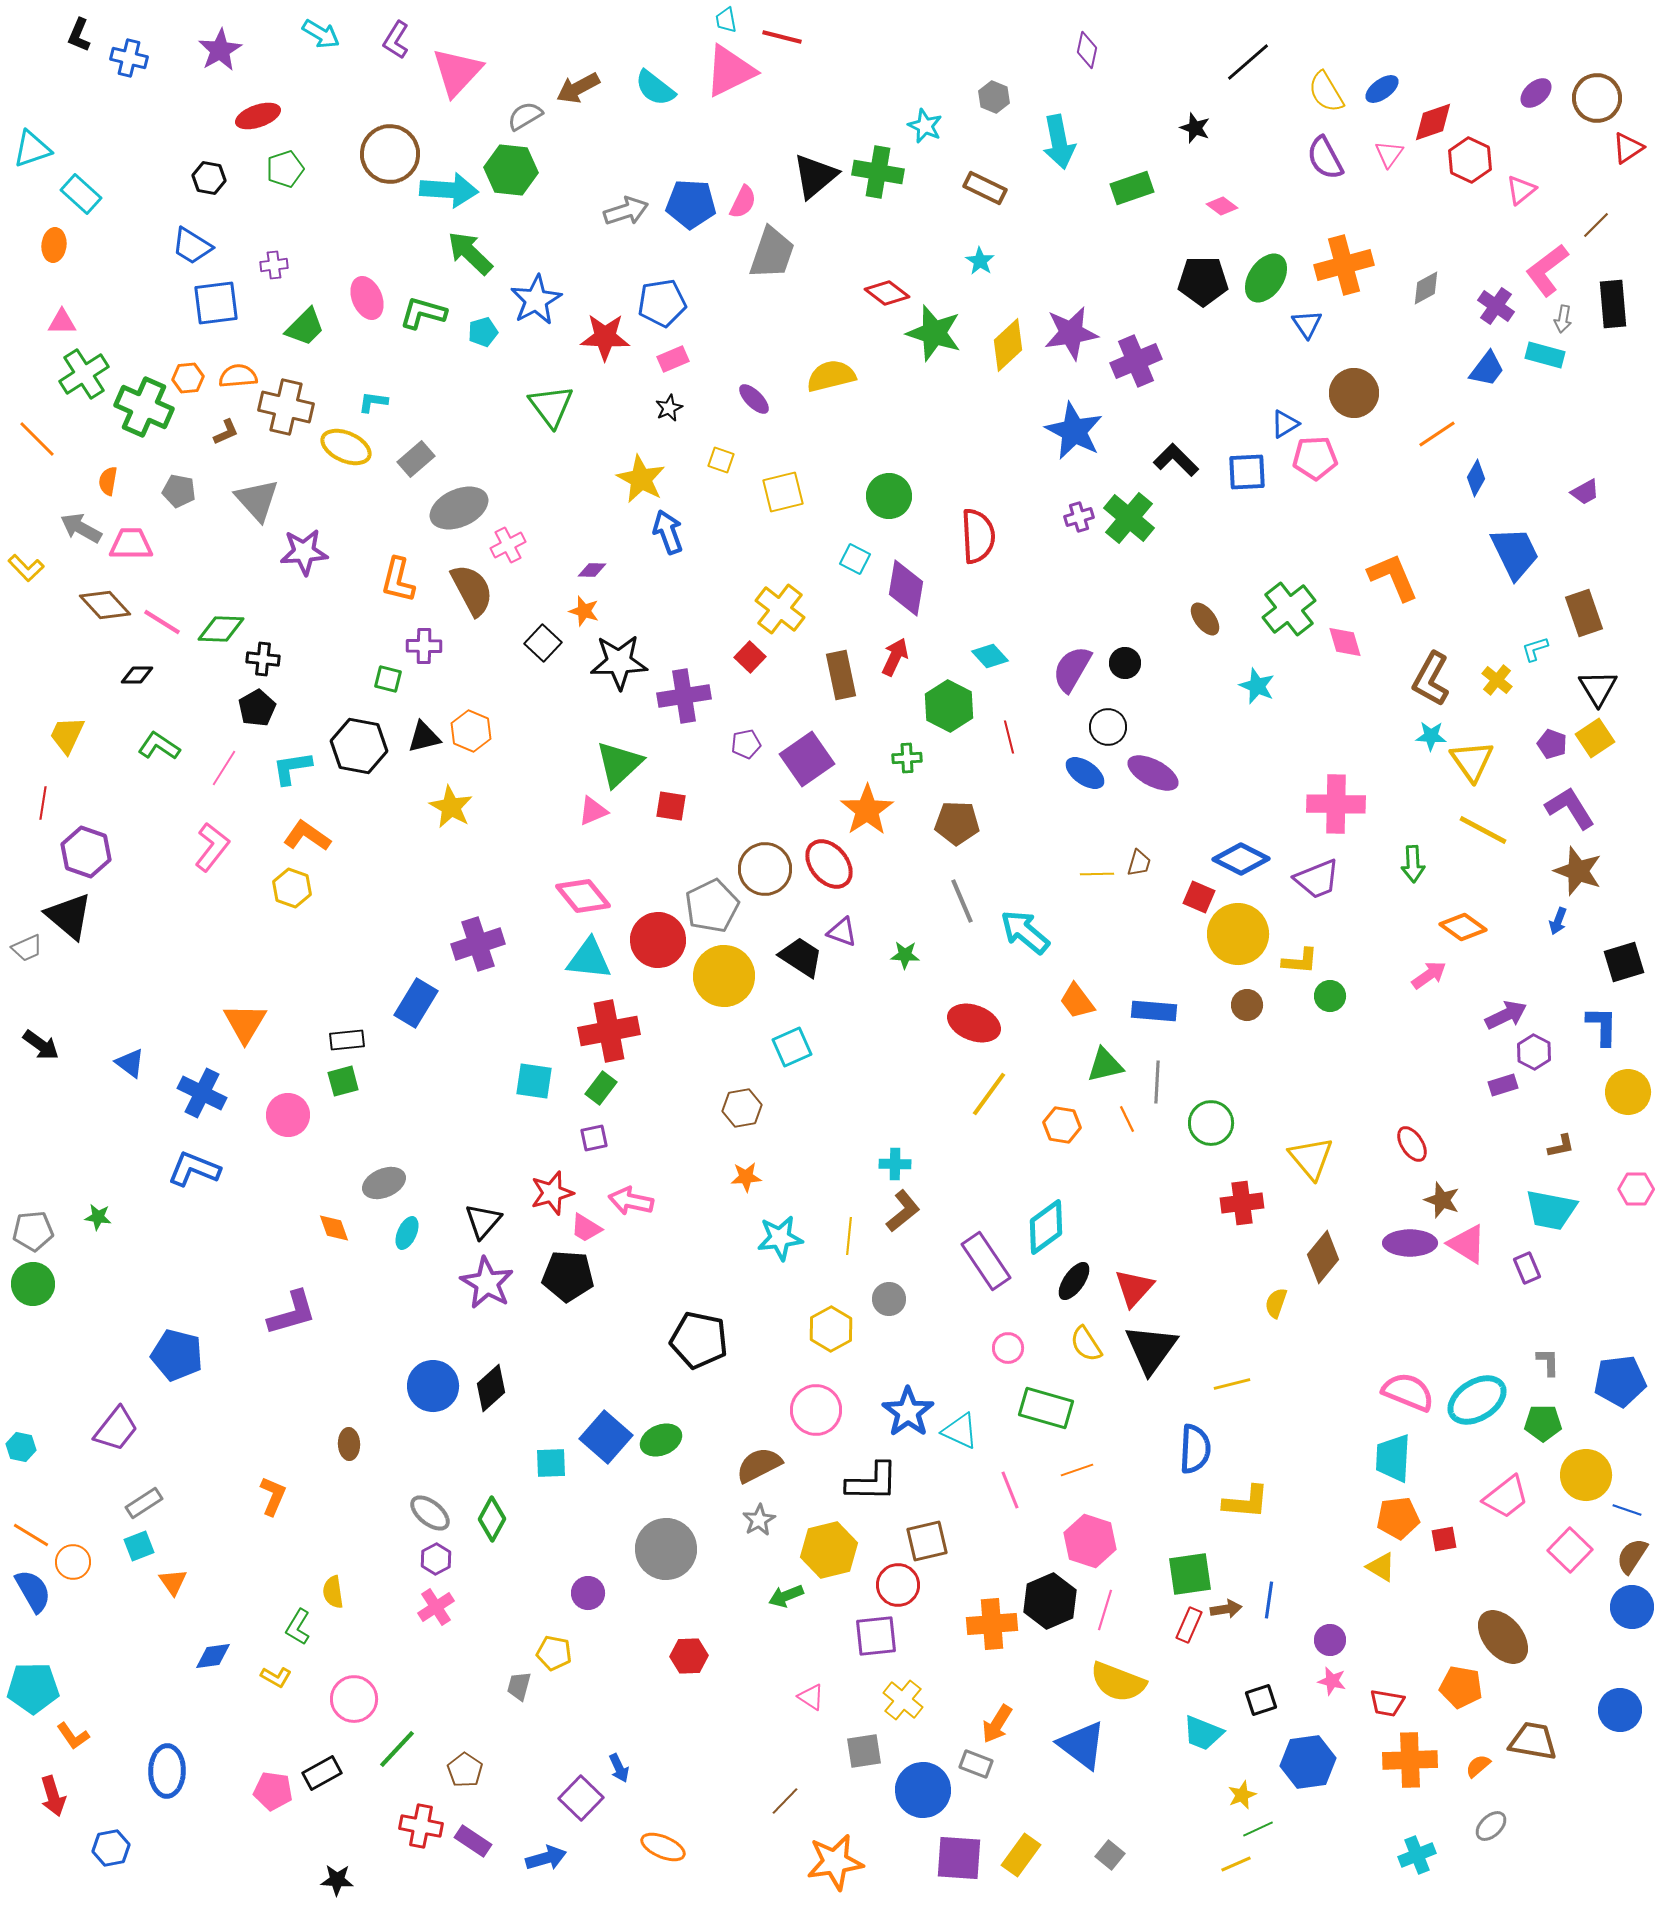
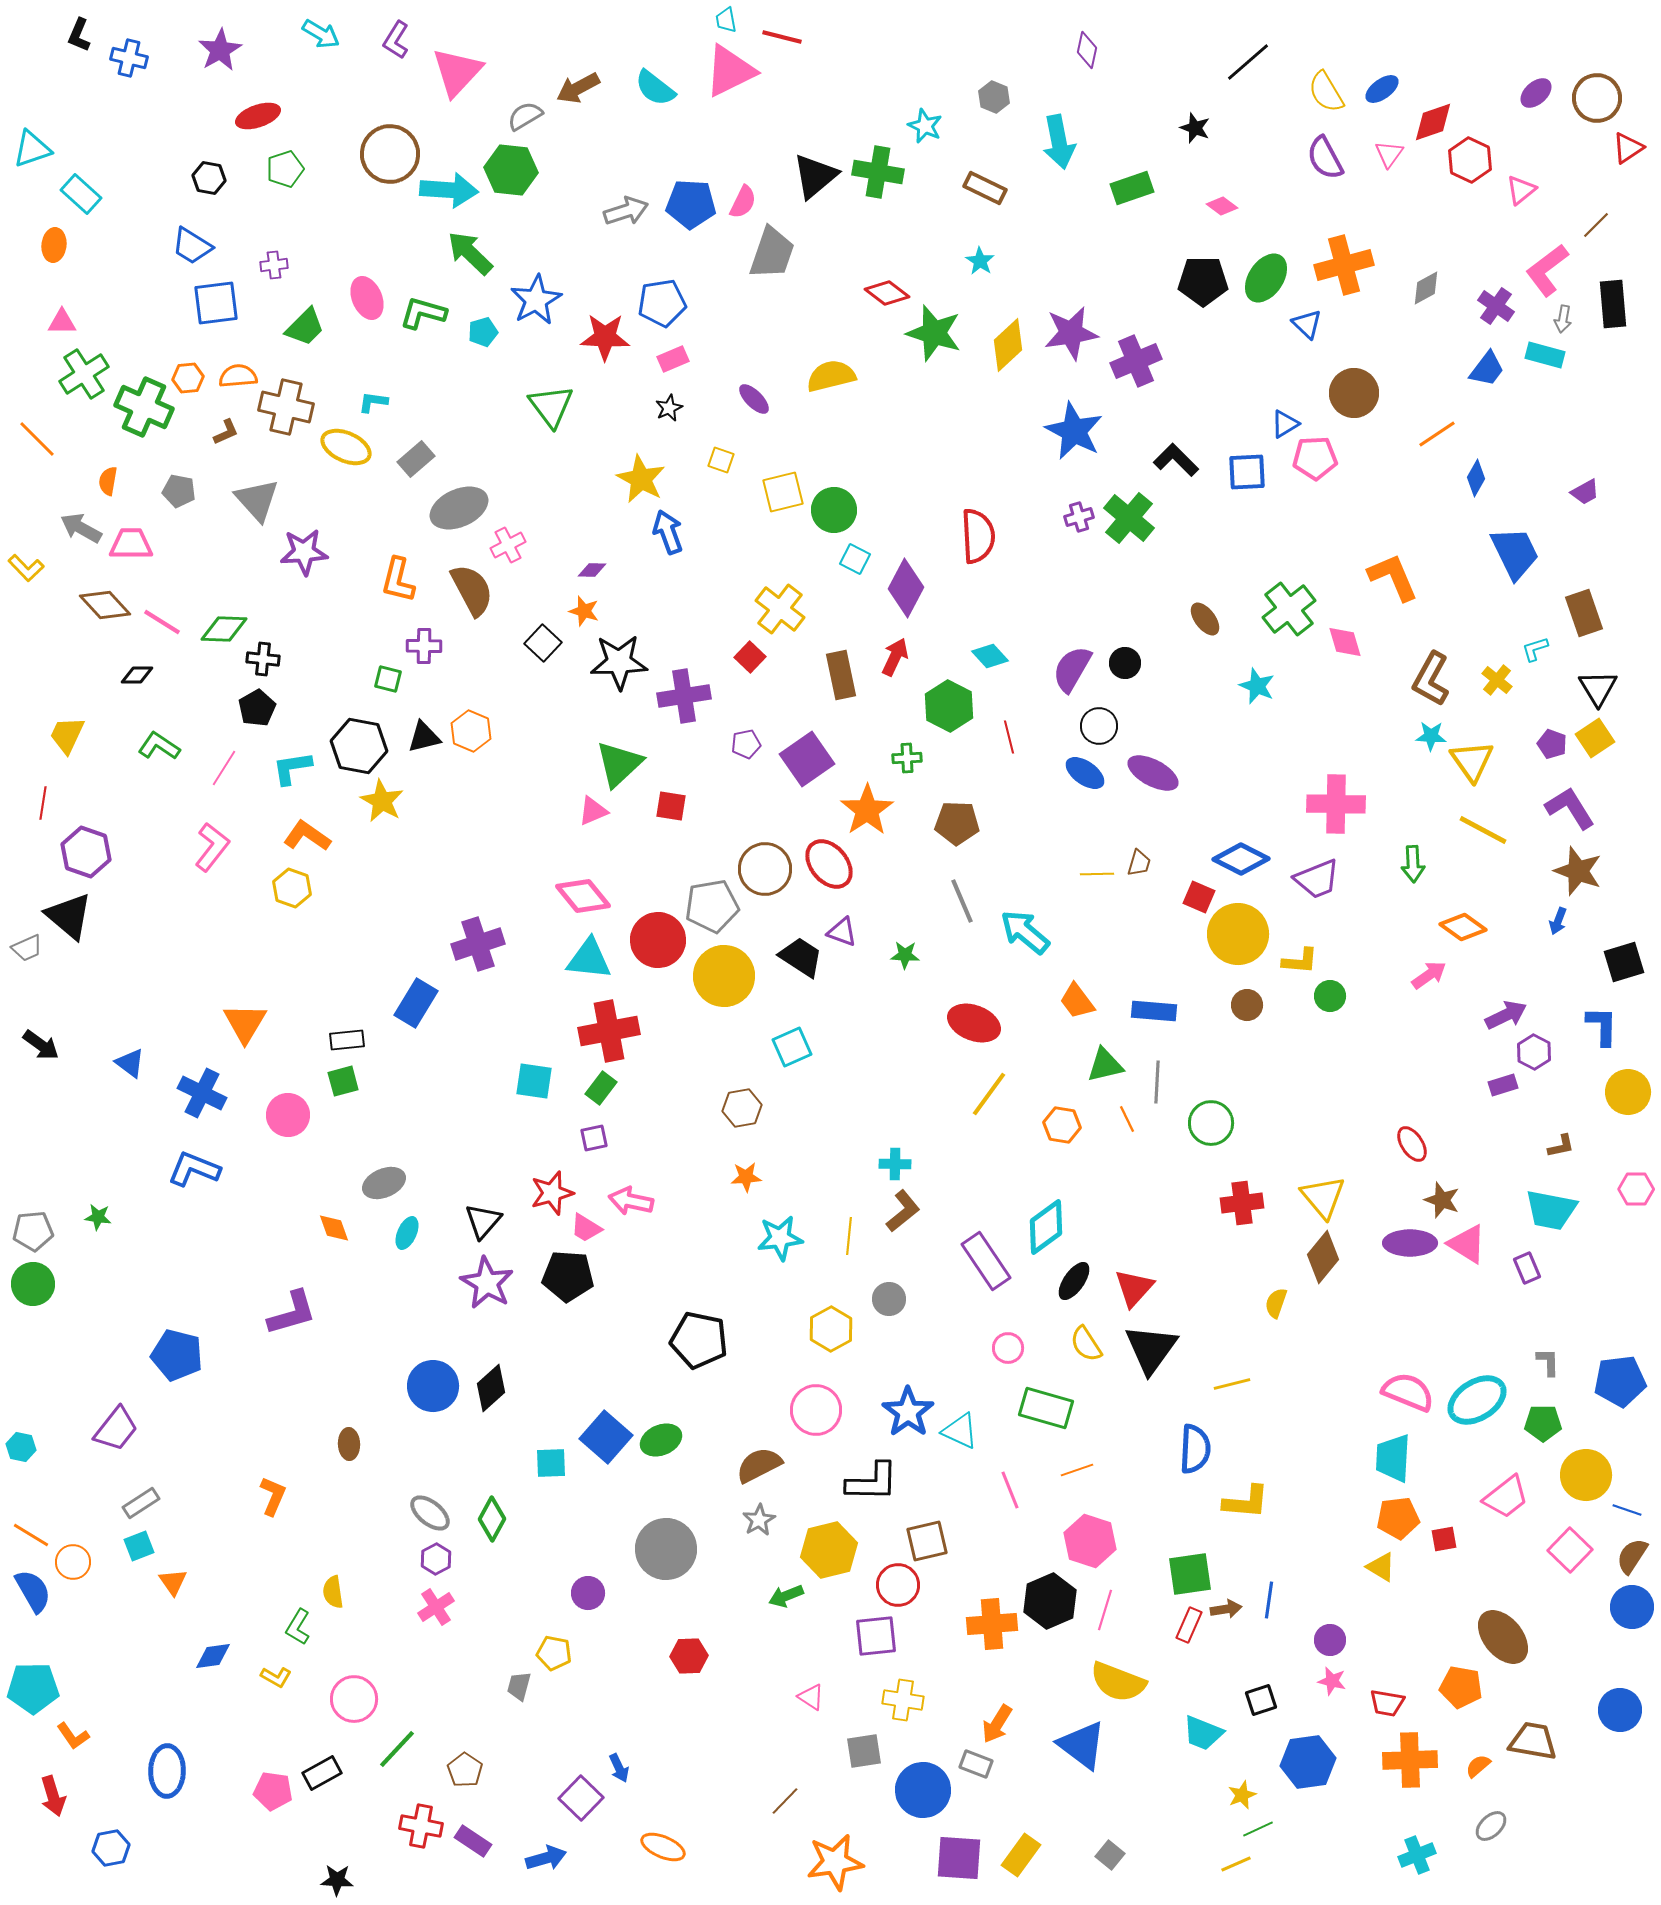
blue triangle at (1307, 324): rotated 12 degrees counterclockwise
green circle at (889, 496): moved 55 px left, 14 px down
purple diamond at (906, 588): rotated 18 degrees clockwise
green diamond at (221, 629): moved 3 px right
black circle at (1108, 727): moved 9 px left, 1 px up
yellow star at (451, 807): moved 69 px left, 6 px up
gray pentagon at (712, 906): rotated 16 degrees clockwise
yellow triangle at (1311, 1158): moved 12 px right, 39 px down
gray rectangle at (144, 1503): moved 3 px left
yellow cross at (903, 1700): rotated 30 degrees counterclockwise
